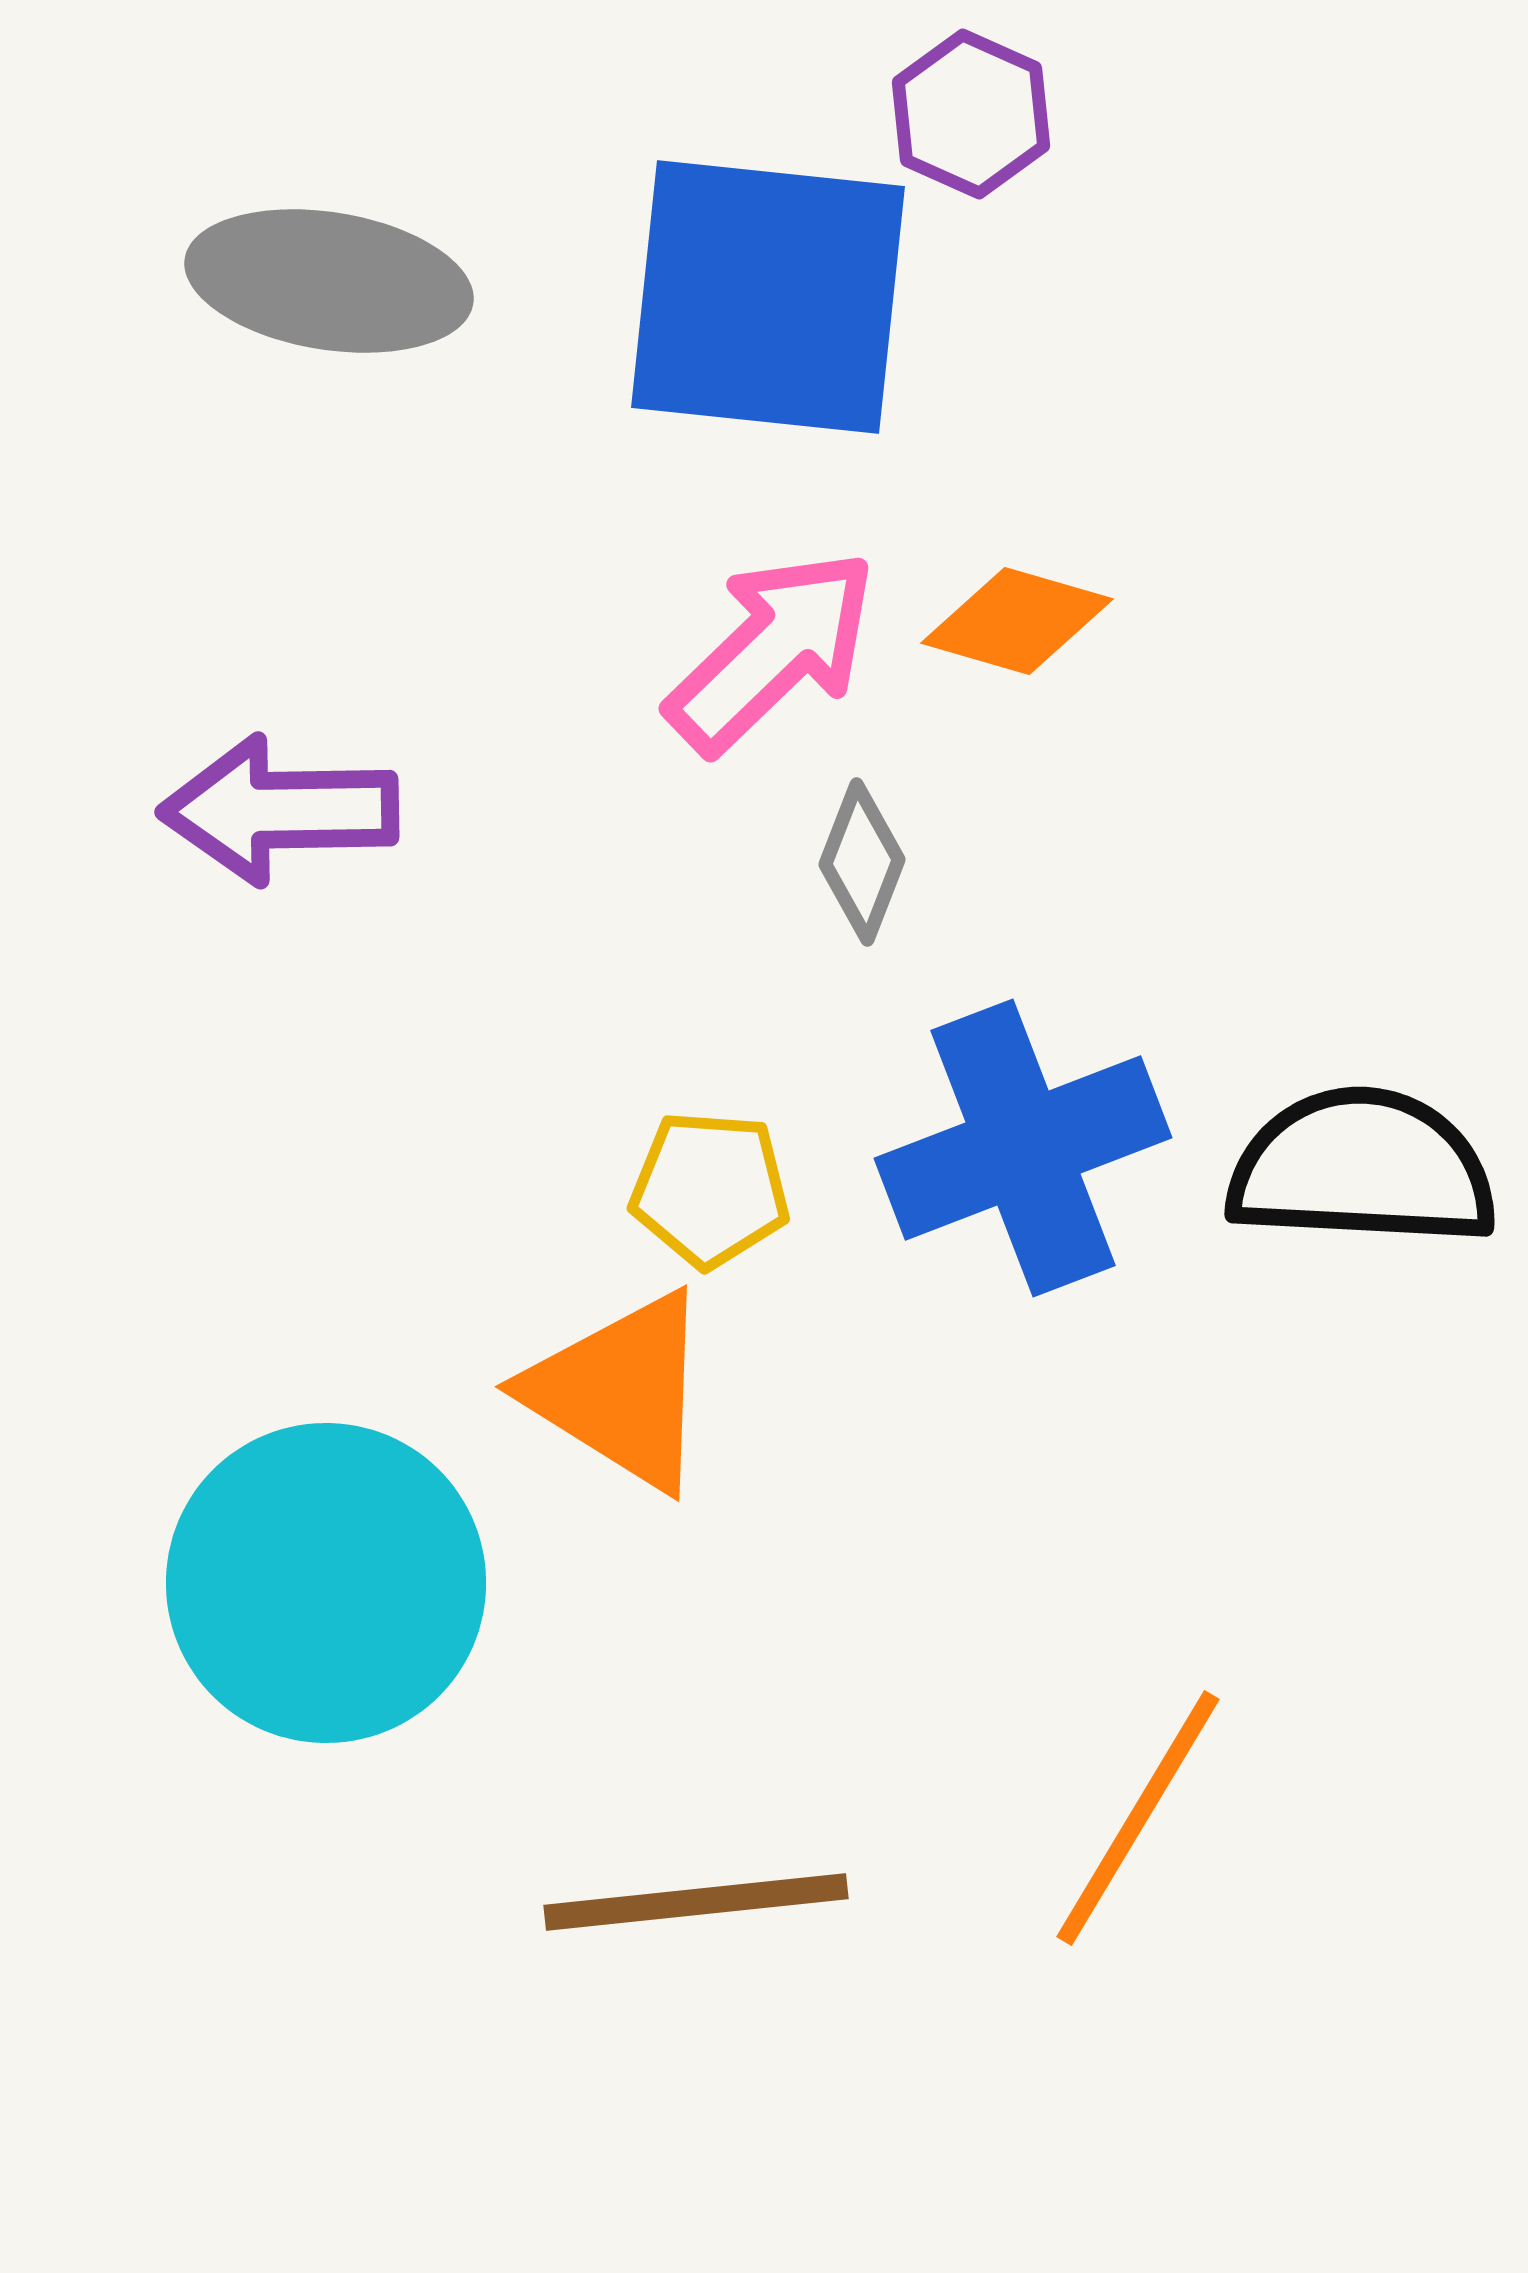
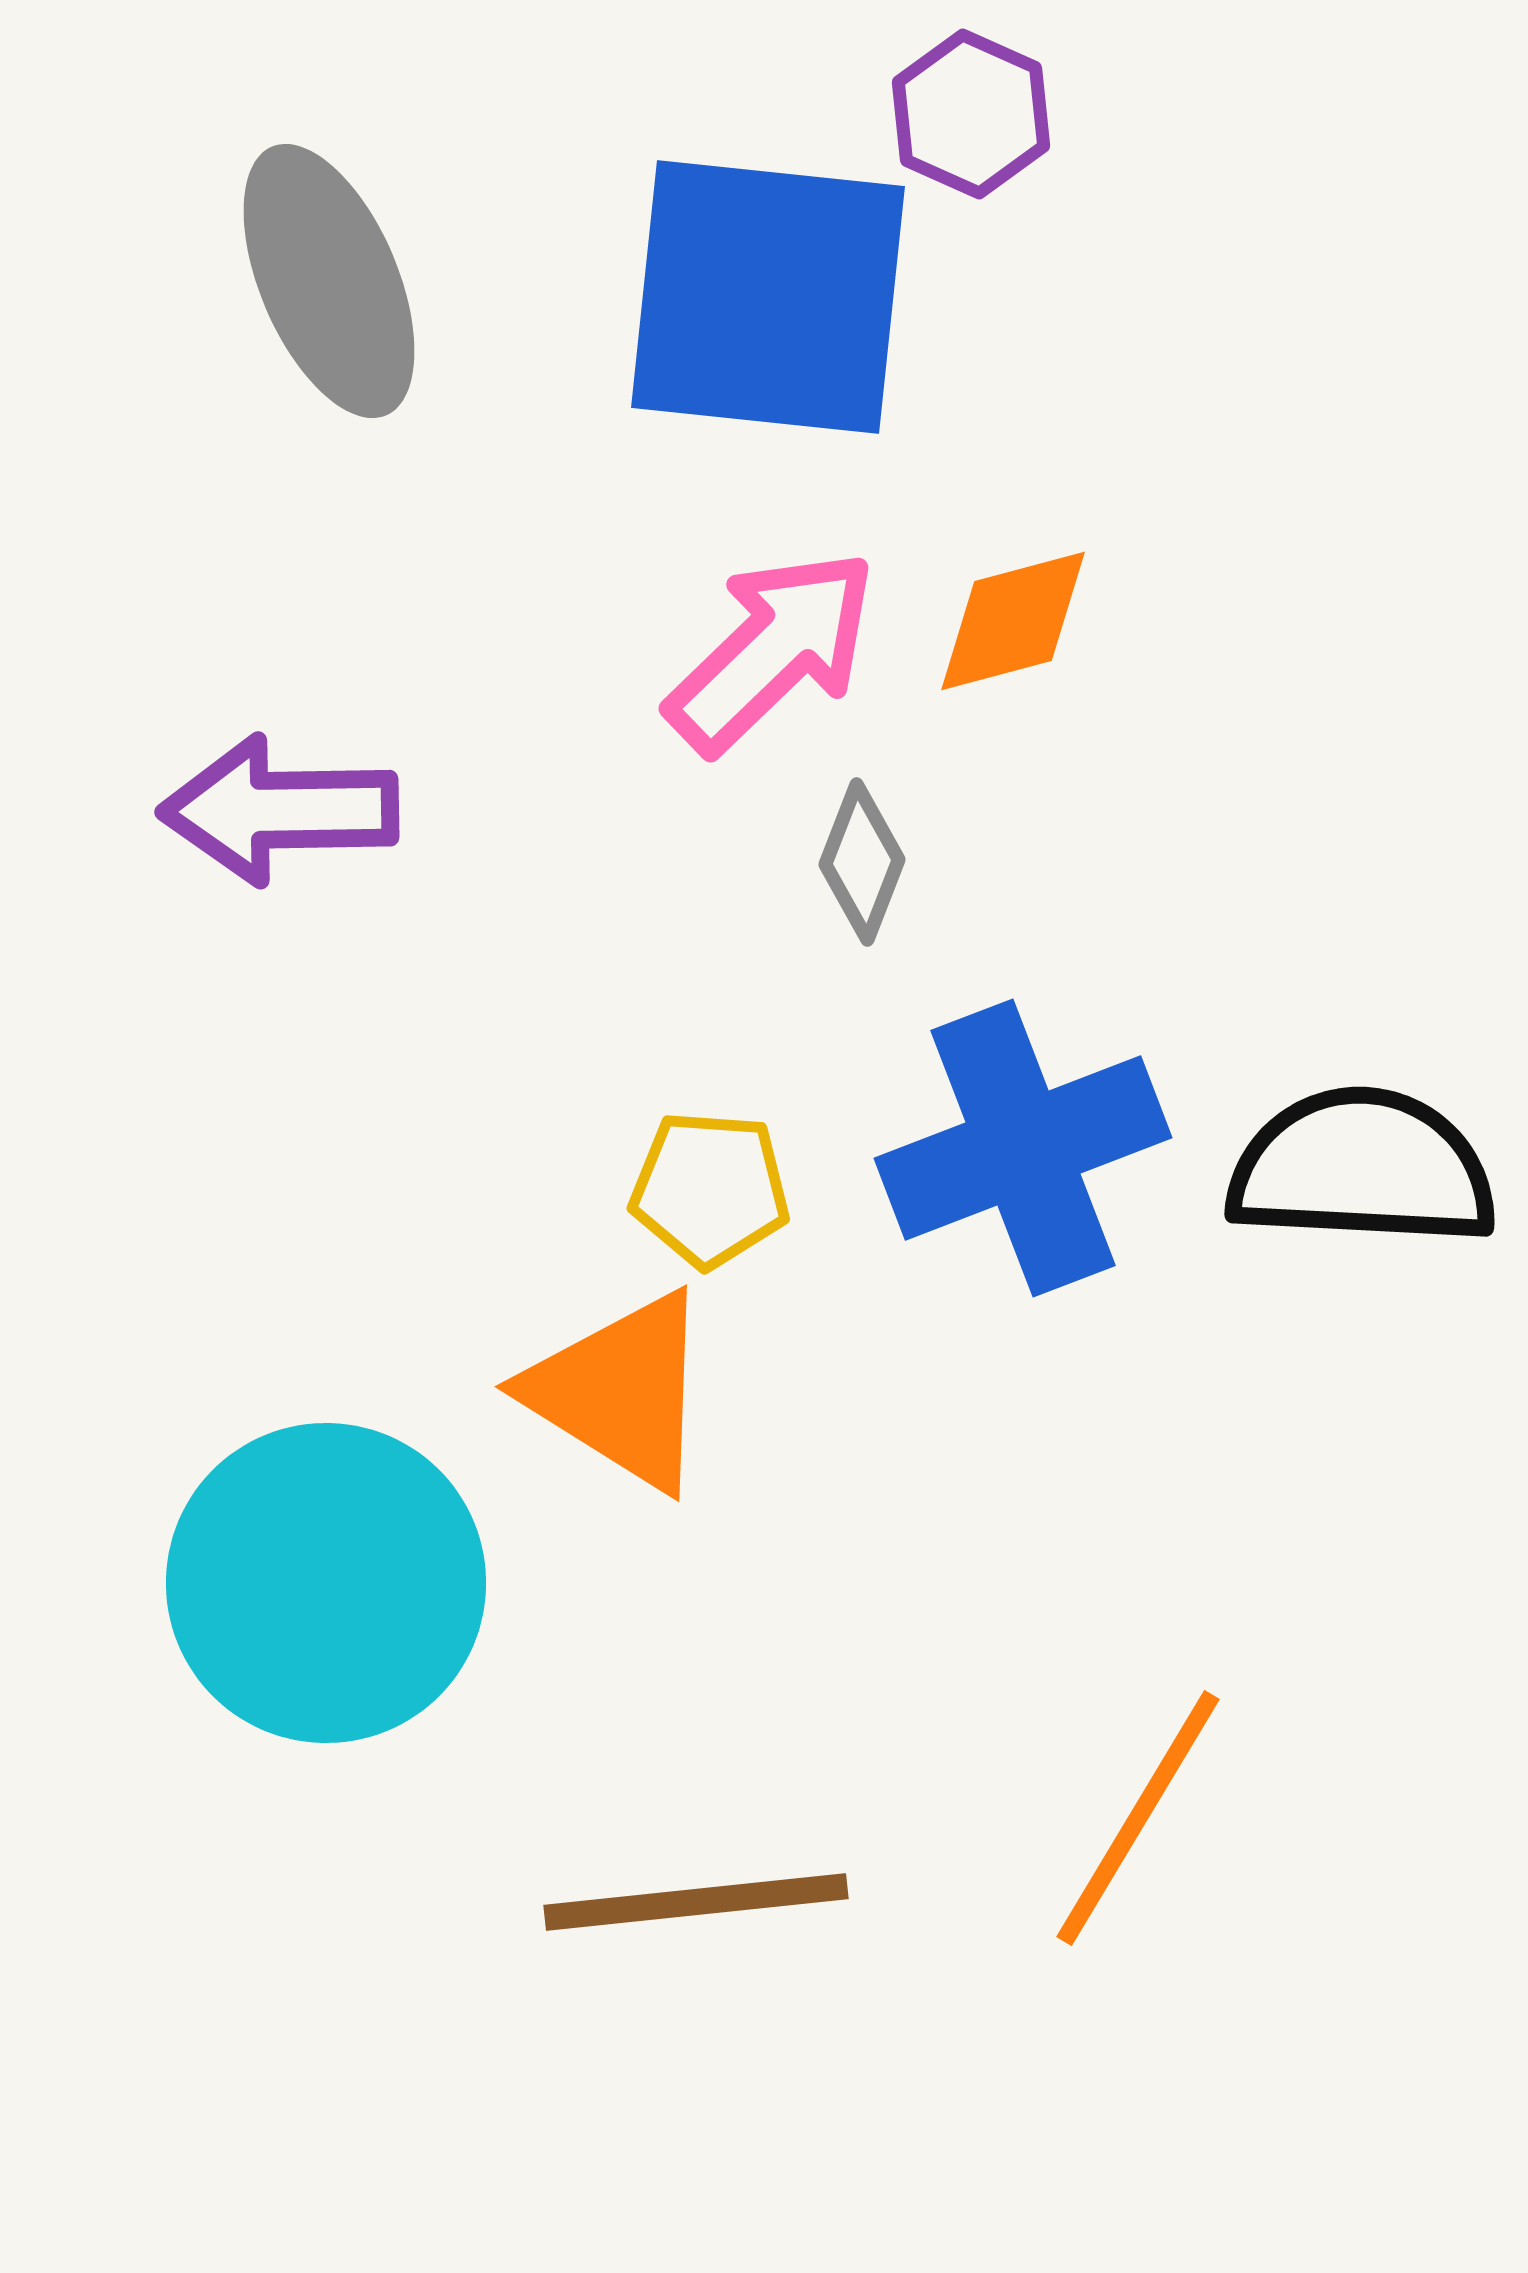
gray ellipse: rotated 58 degrees clockwise
orange diamond: moved 4 px left; rotated 31 degrees counterclockwise
